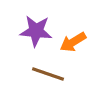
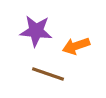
orange arrow: moved 3 px right, 4 px down; rotated 12 degrees clockwise
